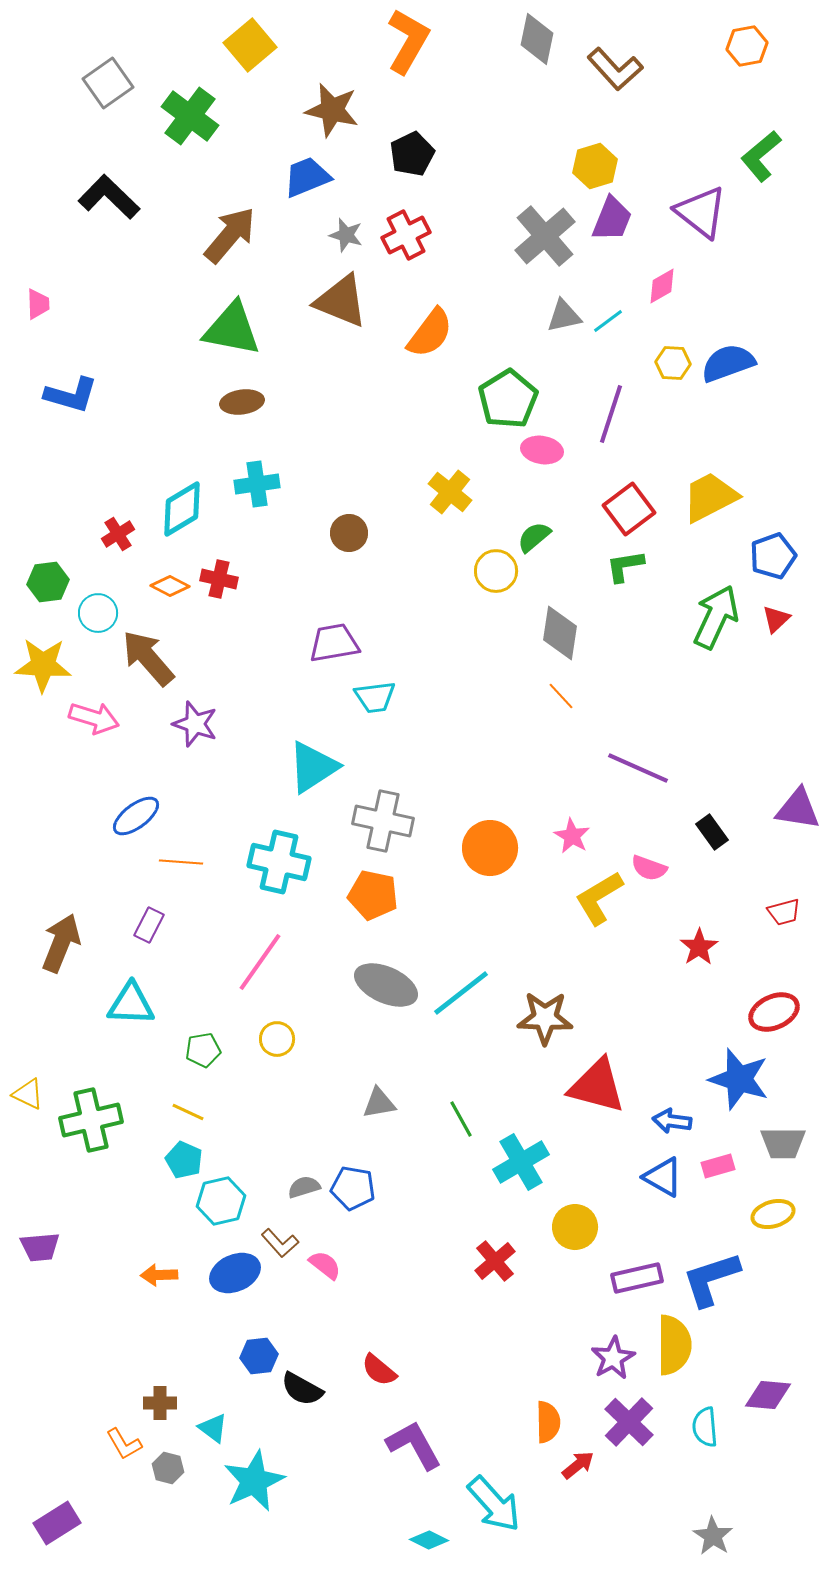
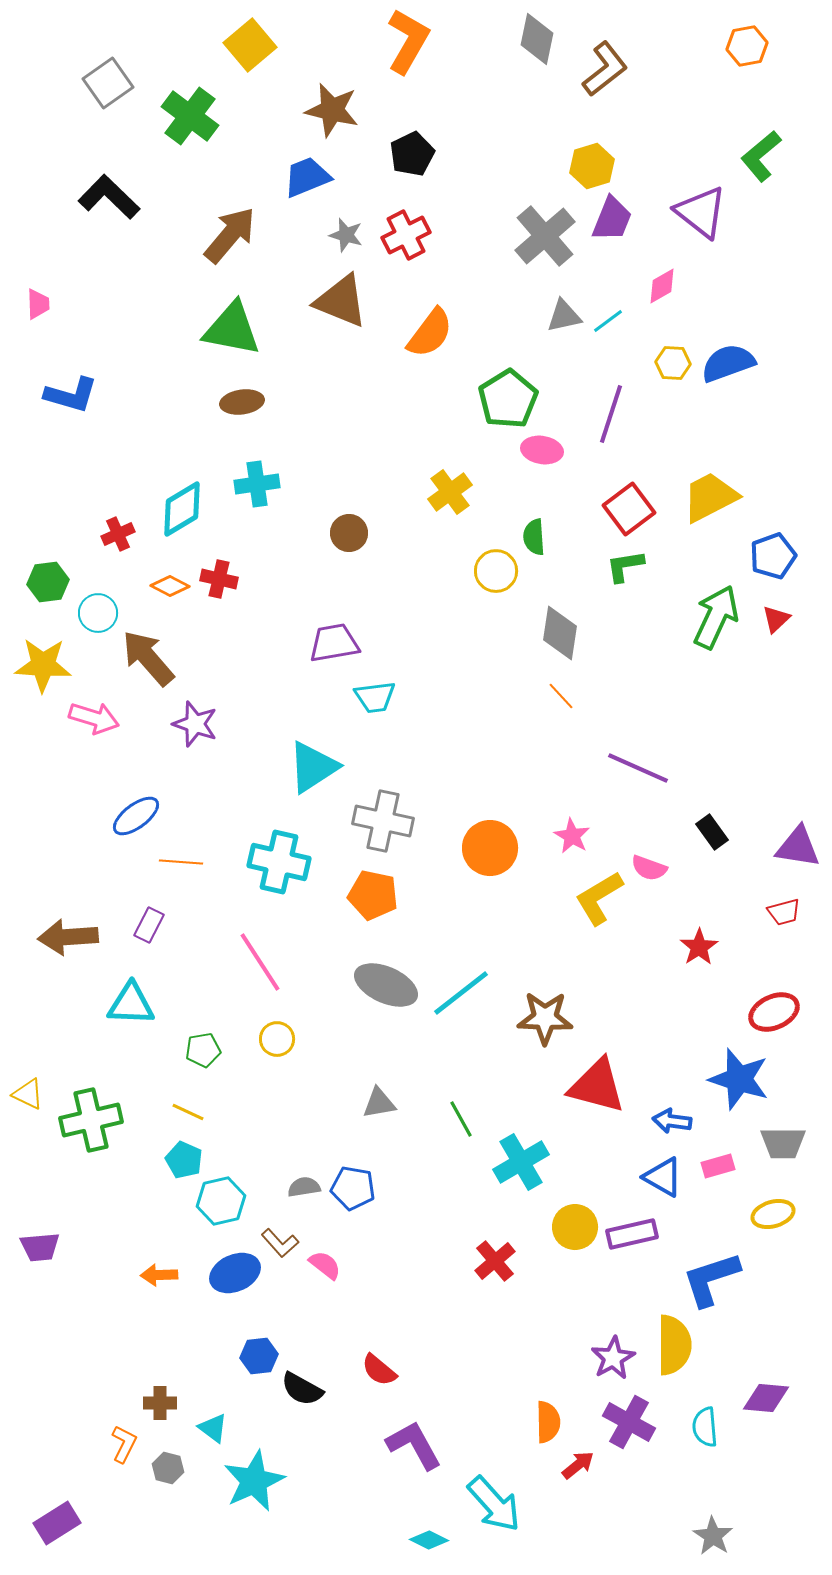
brown L-shape at (615, 69): moved 10 px left; rotated 86 degrees counterclockwise
yellow hexagon at (595, 166): moved 3 px left
yellow cross at (450, 492): rotated 15 degrees clockwise
red cross at (118, 534): rotated 8 degrees clockwise
green semicircle at (534, 537): rotated 54 degrees counterclockwise
purple triangle at (798, 809): moved 38 px down
brown arrow at (61, 943): moved 7 px right, 6 px up; rotated 116 degrees counterclockwise
pink line at (260, 962): rotated 68 degrees counterclockwise
gray semicircle at (304, 1187): rotated 8 degrees clockwise
purple rectangle at (637, 1278): moved 5 px left, 44 px up
purple diamond at (768, 1395): moved 2 px left, 3 px down
purple cross at (629, 1422): rotated 15 degrees counterclockwise
orange L-shape at (124, 1444): rotated 123 degrees counterclockwise
